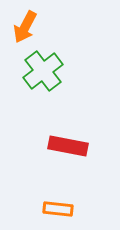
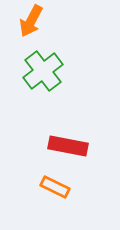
orange arrow: moved 6 px right, 6 px up
orange rectangle: moved 3 px left, 22 px up; rotated 20 degrees clockwise
